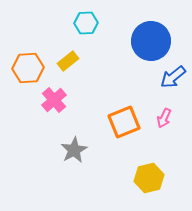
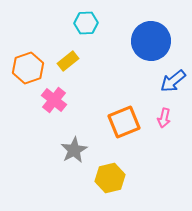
orange hexagon: rotated 16 degrees counterclockwise
blue arrow: moved 4 px down
pink cross: rotated 10 degrees counterclockwise
pink arrow: rotated 12 degrees counterclockwise
yellow hexagon: moved 39 px left
